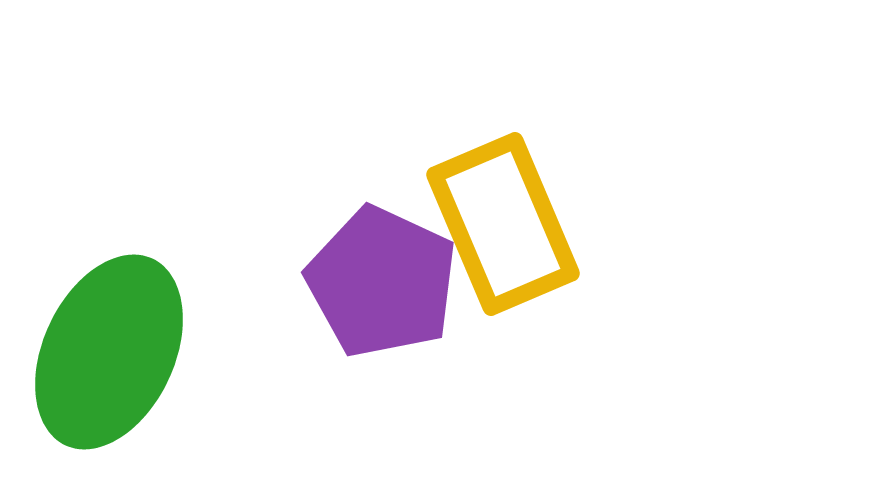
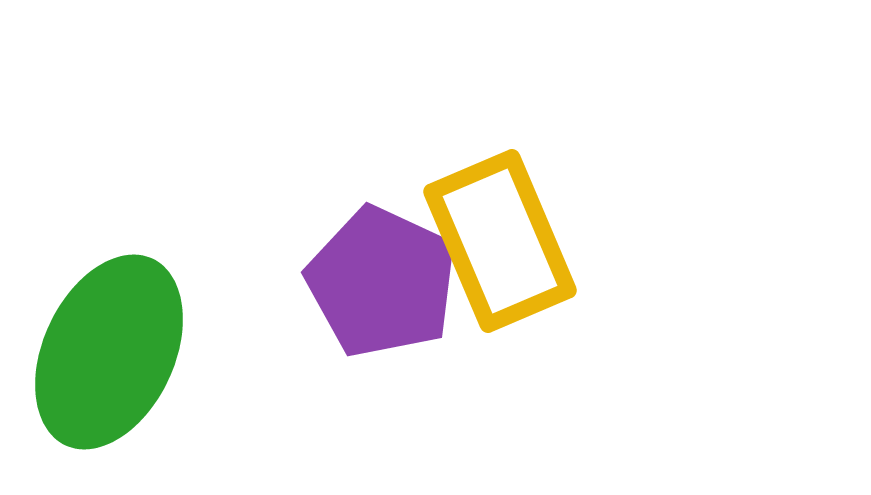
yellow rectangle: moved 3 px left, 17 px down
